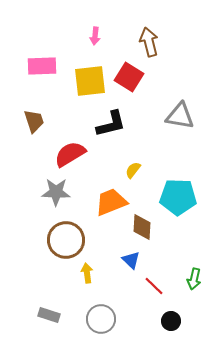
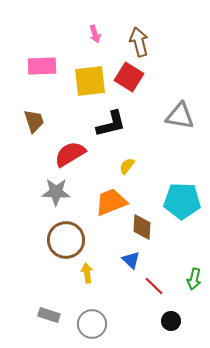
pink arrow: moved 2 px up; rotated 24 degrees counterclockwise
brown arrow: moved 10 px left
yellow semicircle: moved 6 px left, 4 px up
cyan pentagon: moved 4 px right, 4 px down
gray circle: moved 9 px left, 5 px down
